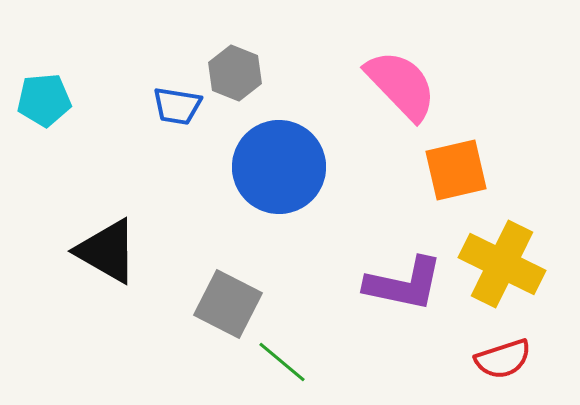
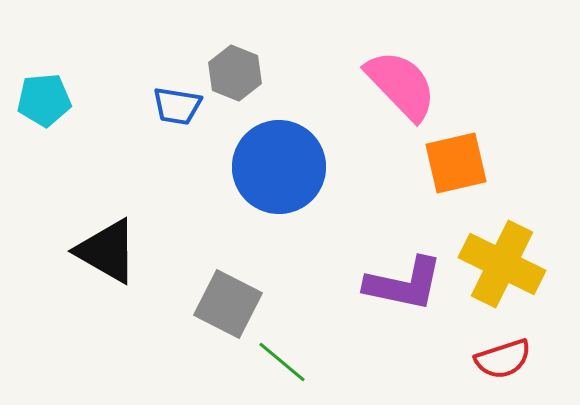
orange square: moved 7 px up
